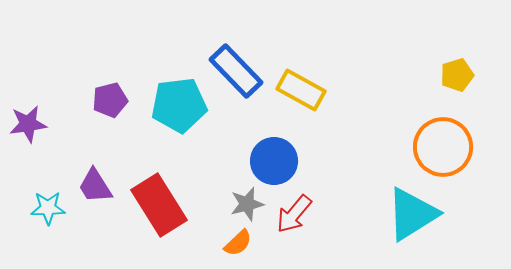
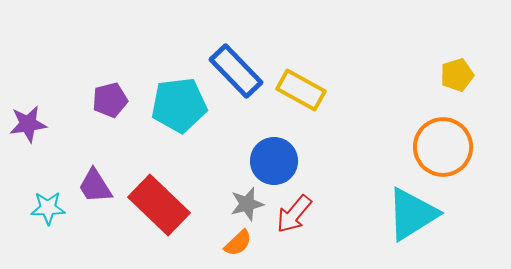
red rectangle: rotated 14 degrees counterclockwise
